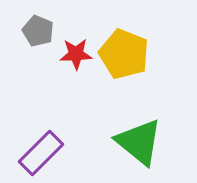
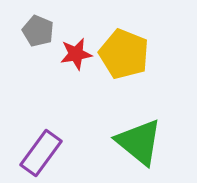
red star: rotated 8 degrees counterclockwise
purple rectangle: rotated 9 degrees counterclockwise
